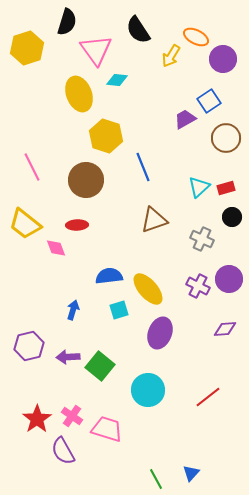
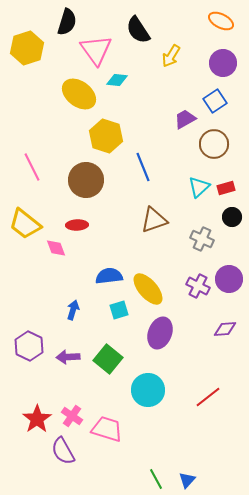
orange ellipse at (196, 37): moved 25 px right, 16 px up
purple circle at (223, 59): moved 4 px down
yellow ellipse at (79, 94): rotated 32 degrees counterclockwise
blue square at (209, 101): moved 6 px right
brown circle at (226, 138): moved 12 px left, 6 px down
purple hexagon at (29, 346): rotated 20 degrees counterclockwise
green square at (100, 366): moved 8 px right, 7 px up
blue triangle at (191, 473): moved 4 px left, 7 px down
